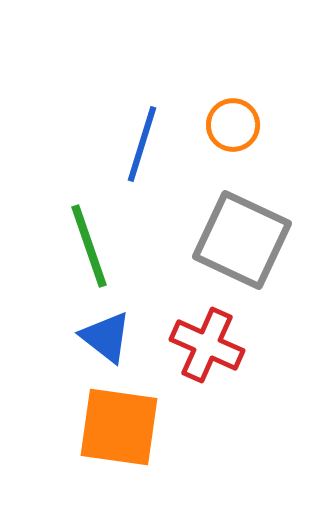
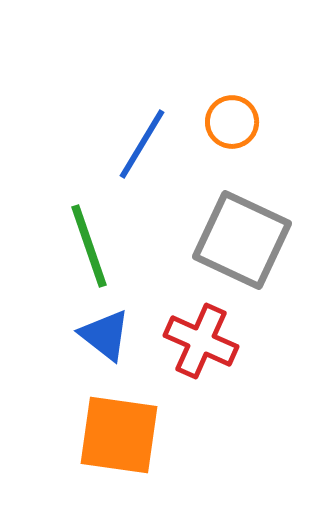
orange circle: moved 1 px left, 3 px up
blue line: rotated 14 degrees clockwise
blue triangle: moved 1 px left, 2 px up
red cross: moved 6 px left, 4 px up
orange square: moved 8 px down
